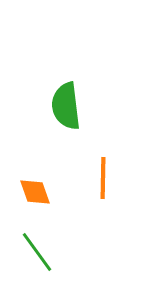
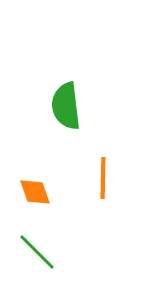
green line: rotated 9 degrees counterclockwise
